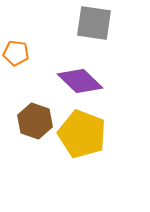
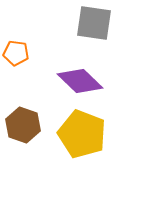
brown hexagon: moved 12 px left, 4 px down
